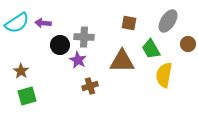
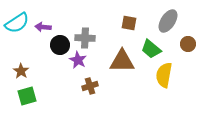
purple arrow: moved 4 px down
gray cross: moved 1 px right, 1 px down
green trapezoid: rotated 20 degrees counterclockwise
